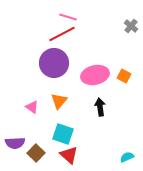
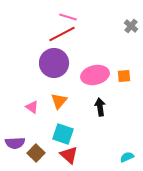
orange square: rotated 32 degrees counterclockwise
